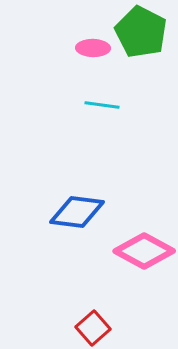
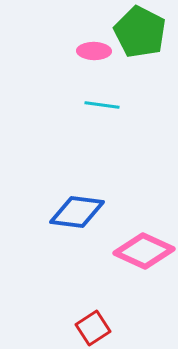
green pentagon: moved 1 px left
pink ellipse: moved 1 px right, 3 px down
pink diamond: rotated 4 degrees counterclockwise
red square: rotated 8 degrees clockwise
